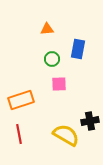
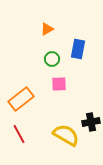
orange triangle: rotated 24 degrees counterclockwise
orange rectangle: moved 1 px up; rotated 20 degrees counterclockwise
black cross: moved 1 px right, 1 px down
red line: rotated 18 degrees counterclockwise
